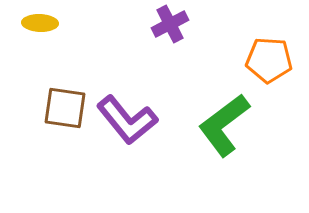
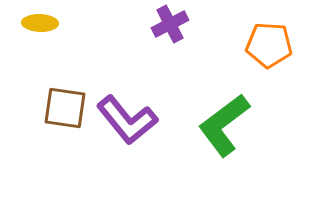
orange pentagon: moved 15 px up
